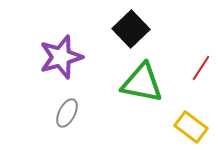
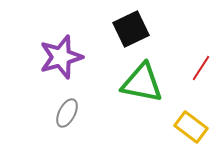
black square: rotated 18 degrees clockwise
